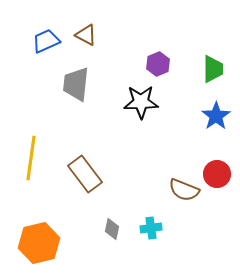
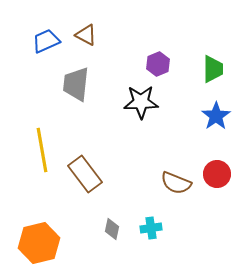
yellow line: moved 11 px right, 8 px up; rotated 18 degrees counterclockwise
brown semicircle: moved 8 px left, 7 px up
